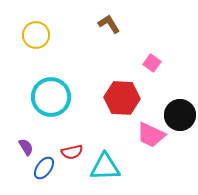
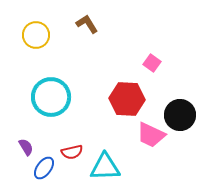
brown L-shape: moved 22 px left
red hexagon: moved 5 px right, 1 px down
